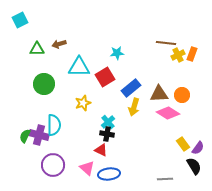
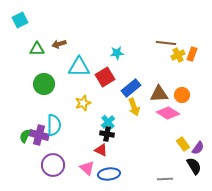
yellow arrow: rotated 36 degrees counterclockwise
